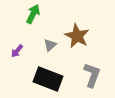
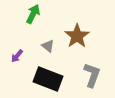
brown star: rotated 10 degrees clockwise
gray triangle: moved 2 px left, 1 px down; rotated 40 degrees counterclockwise
purple arrow: moved 5 px down
